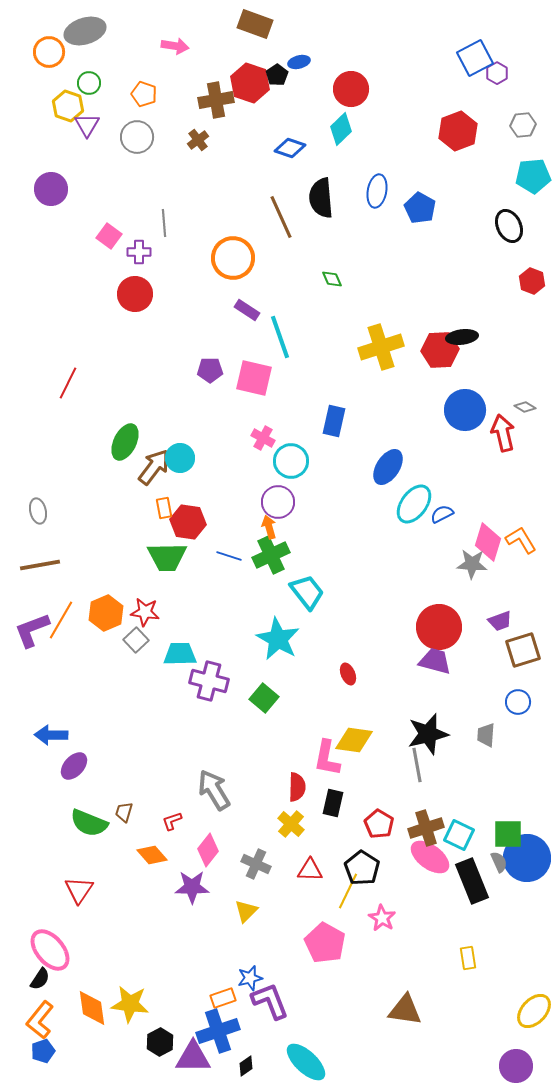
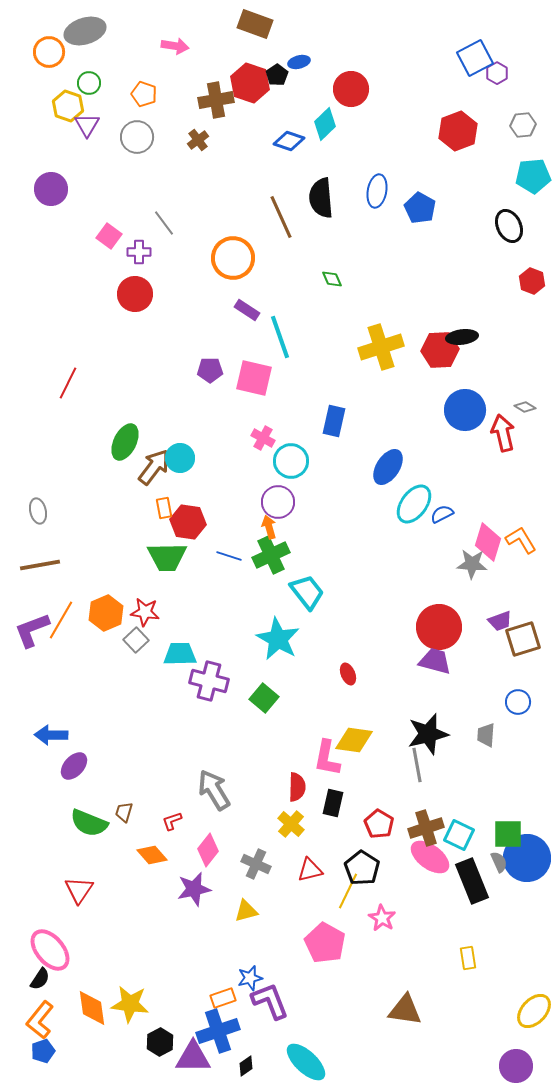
cyan diamond at (341, 129): moved 16 px left, 5 px up
blue diamond at (290, 148): moved 1 px left, 7 px up
gray line at (164, 223): rotated 32 degrees counterclockwise
brown square at (523, 650): moved 11 px up
red triangle at (310, 870): rotated 16 degrees counterclockwise
purple star at (192, 887): moved 2 px right, 2 px down; rotated 12 degrees counterclockwise
yellow triangle at (246, 911): rotated 30 degrees clockwise
